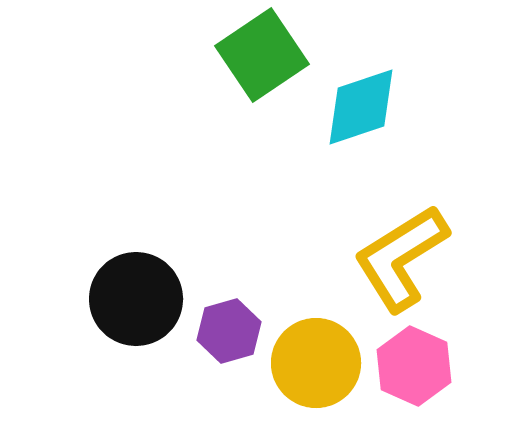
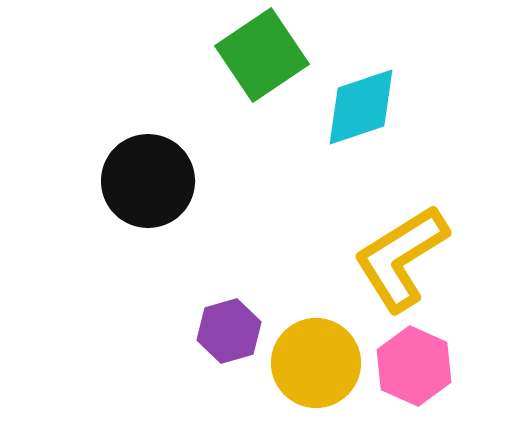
black circle: moved 12 px right, 118 px up
